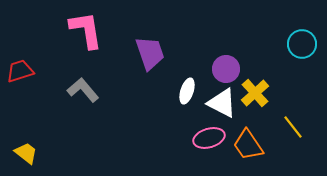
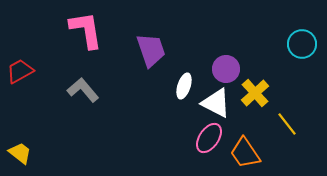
purple trapezoid: moved 1 px right, 3 px up
red trapezoid: rotated 12 degrees counterclockwise
white ellipse: moved 3 px left, 5 px up
white triangle: moved 6 px left
yellow line: moved 6 px left, 3 px up
pink ellipse: rotated 40 degrees counterclockwise
orange trapezoid: moved 3 px left, 8 px down
yellow trapezoid: moved 6 px left
